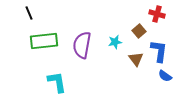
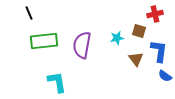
red cross: moved 2 px left; rotated 28 degrees counterclockwise
brown square: rotated 32 degrees counterclockwise
cyan star: moved 2 px right, 4 px up
